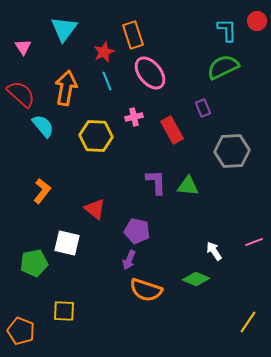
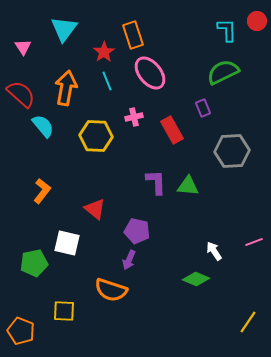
red star: rotated 10 degrees counterclockwise
green semicircle: moved 5 px down
orange semicircle: moved 35 px left
